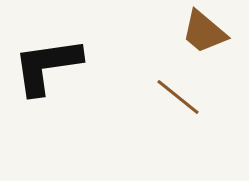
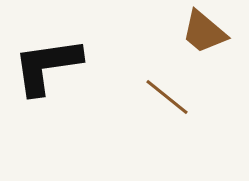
brown line: moved 11 px left
